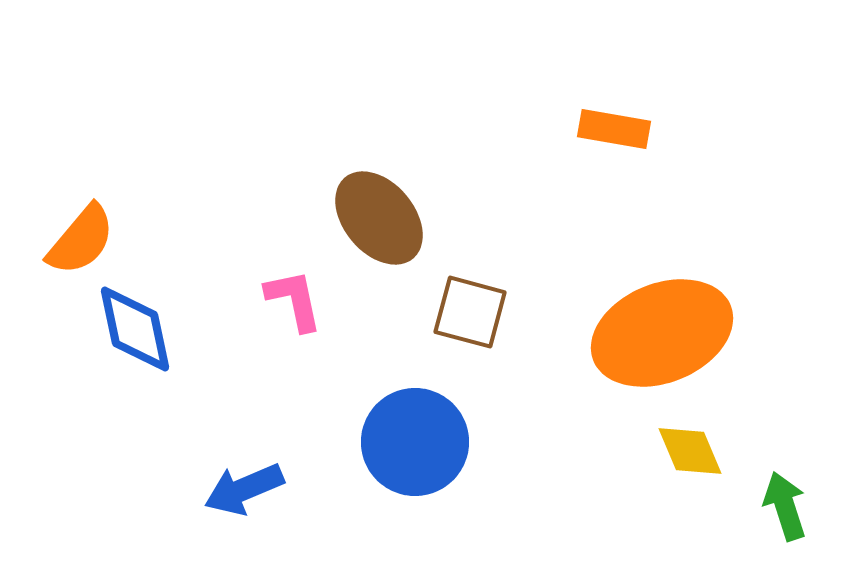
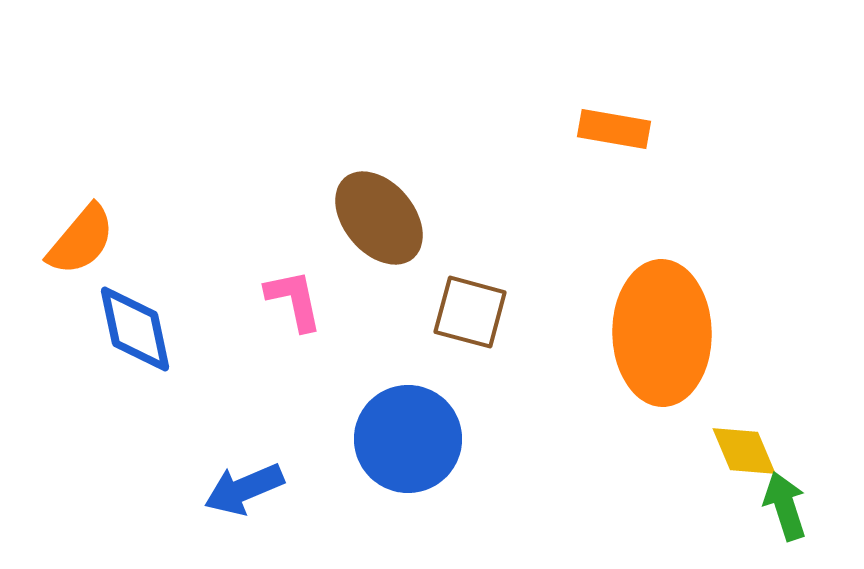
orange ellipse: rotated 69 degrees counterclockwise
blue circle: moved 7 px left, 3 px up
yellow diamond: moved 54 px right
